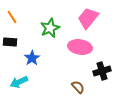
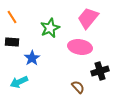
black rectangle: moved 2 px right
black cross: moved 2 px left
